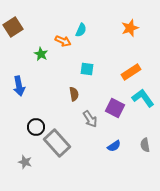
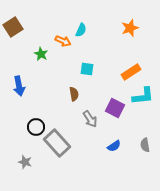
cyan L-shape: moved 2 px up; rotated 120 degrees clockwise
